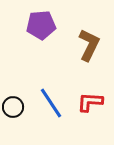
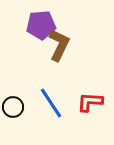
brown L-shape: moved 30 px left
